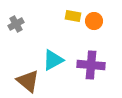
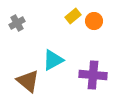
yellow rectangle: rotated 49 degrees counterclockwise
gray cross: moved 1 px right, 1 px up
purple cross: moved 2 px right, 10 px down
